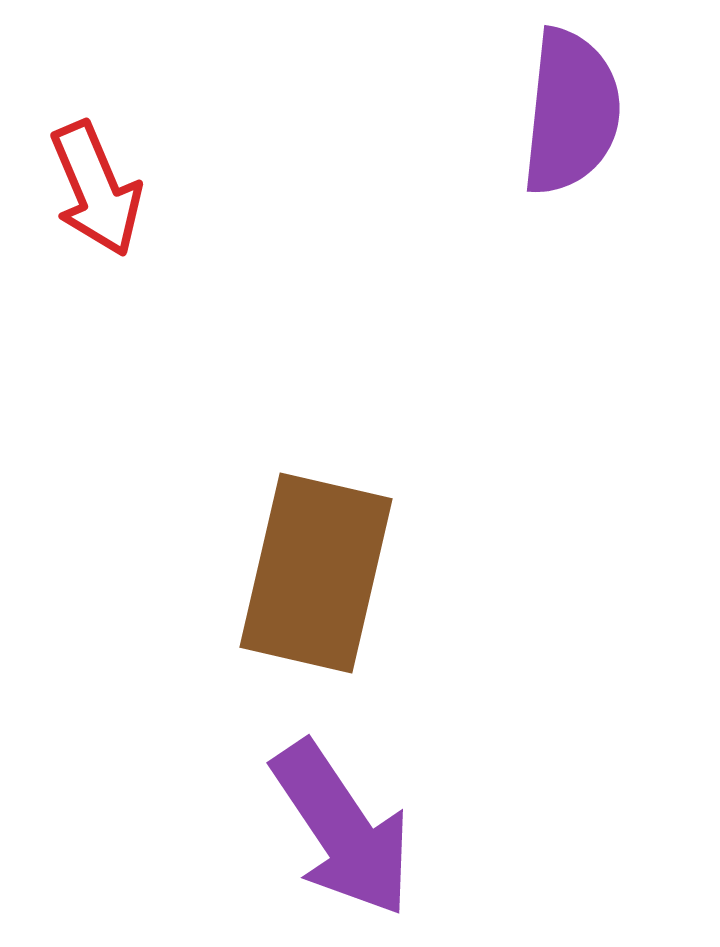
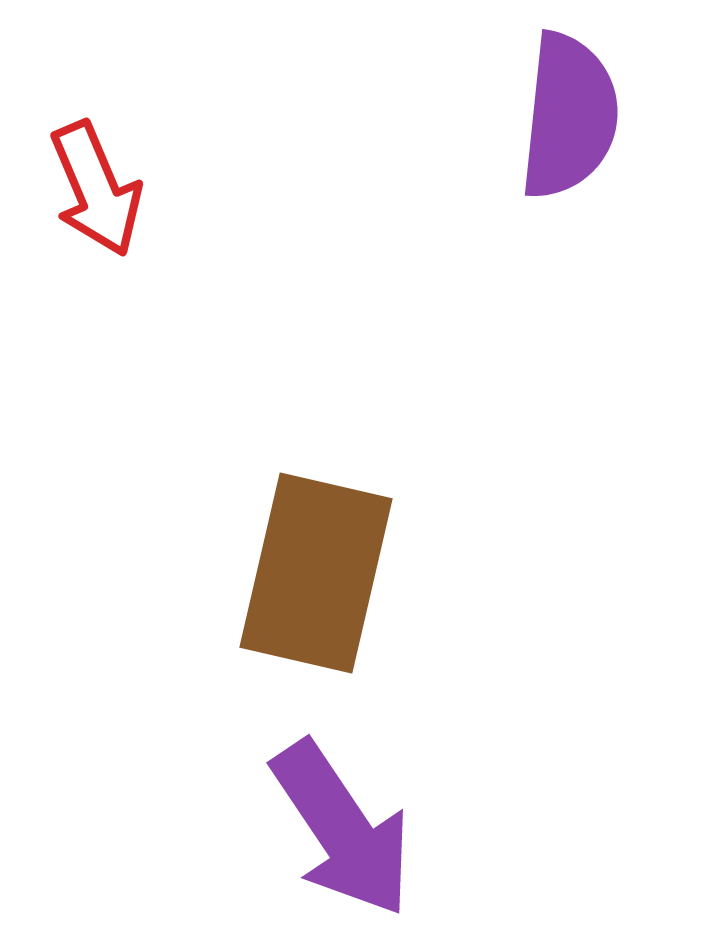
purple semicircle: moved 2 px left, 4 px down
